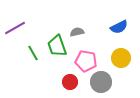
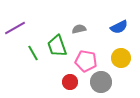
gray semicircle: moved 2 px right, 3 px up
